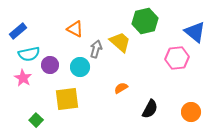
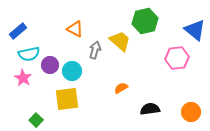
blue triangle: moved 2 px up
yellow trapezoid: moved 1 px up
gray arrow: moved 1 px left, 1 px down
cyan circle: moved 8 px left, 4 px down
black semicircle: rotated 126 degrees counterclockwise
